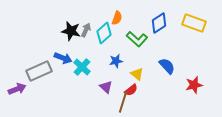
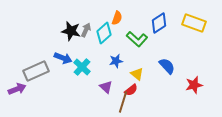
gray rectangle: moved 3 px left
